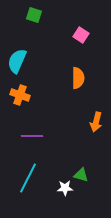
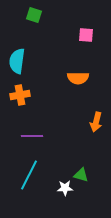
pink square: moved 5 px right; rotated 28 degrees counterclockwise
cyan semicircle: rotated 15 degrees counterclockwise
orange semicircle: rotated 90 degrees clockwise
orange cross: rotated 30 degrees counterclockwise
cyan line: moved 1 px right, 3 px up
